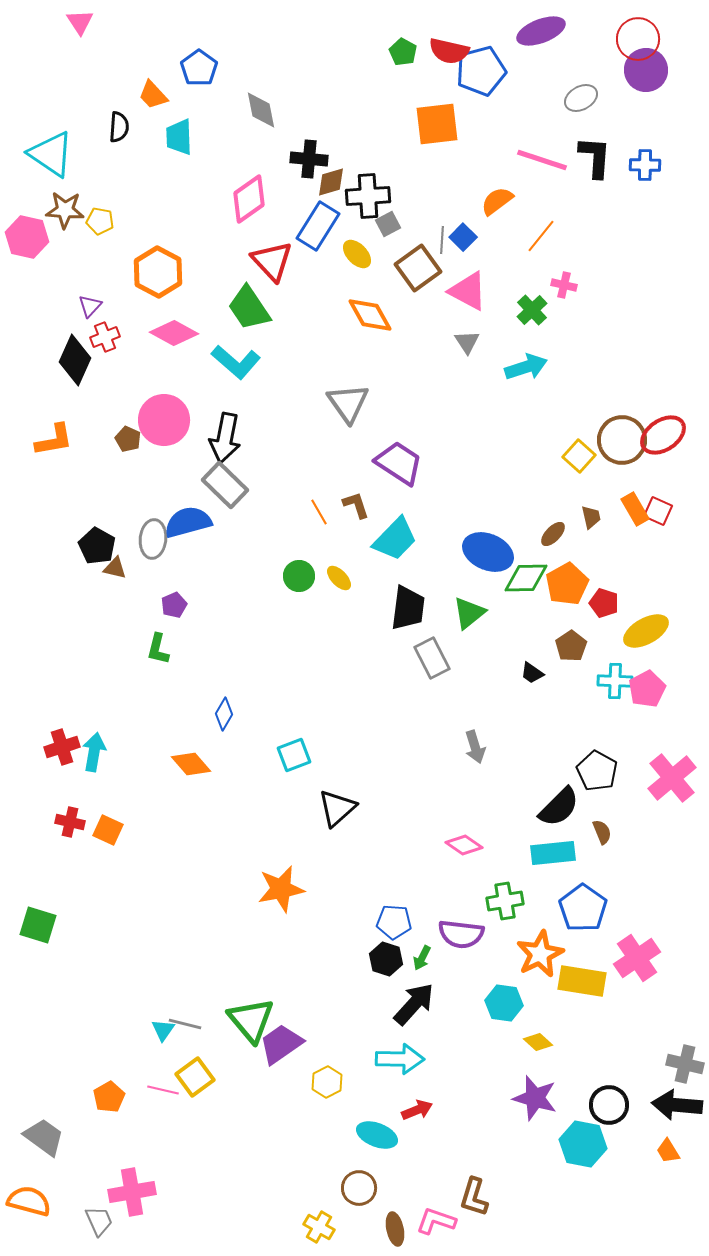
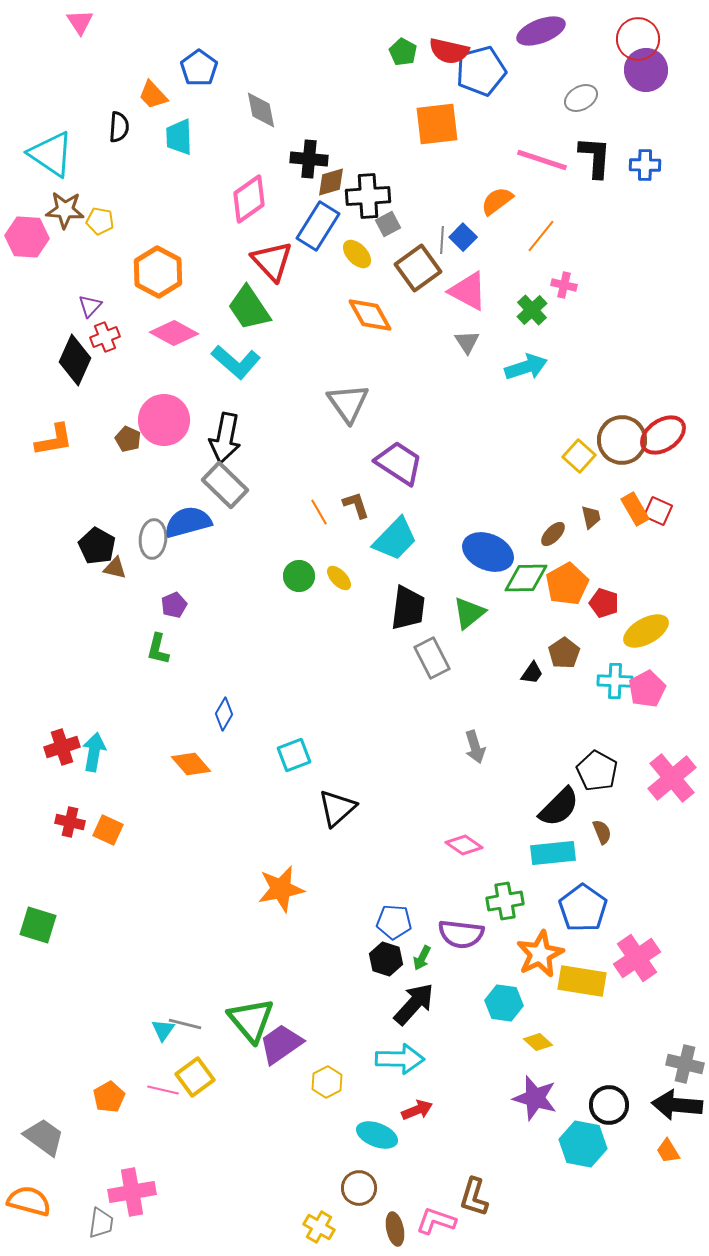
pink hexagon at (27, 237): rotated 9 degrees counterclockwise
brown pentagon at (571, 646): moved 7 px left, 7 px down
black trapezoid at (532, 673): rotated 90 degrees counterclockwise
gray trapezoid at (99, 1221): moved 2 px right, 2 px down; rotated 32 degrees clockwise
